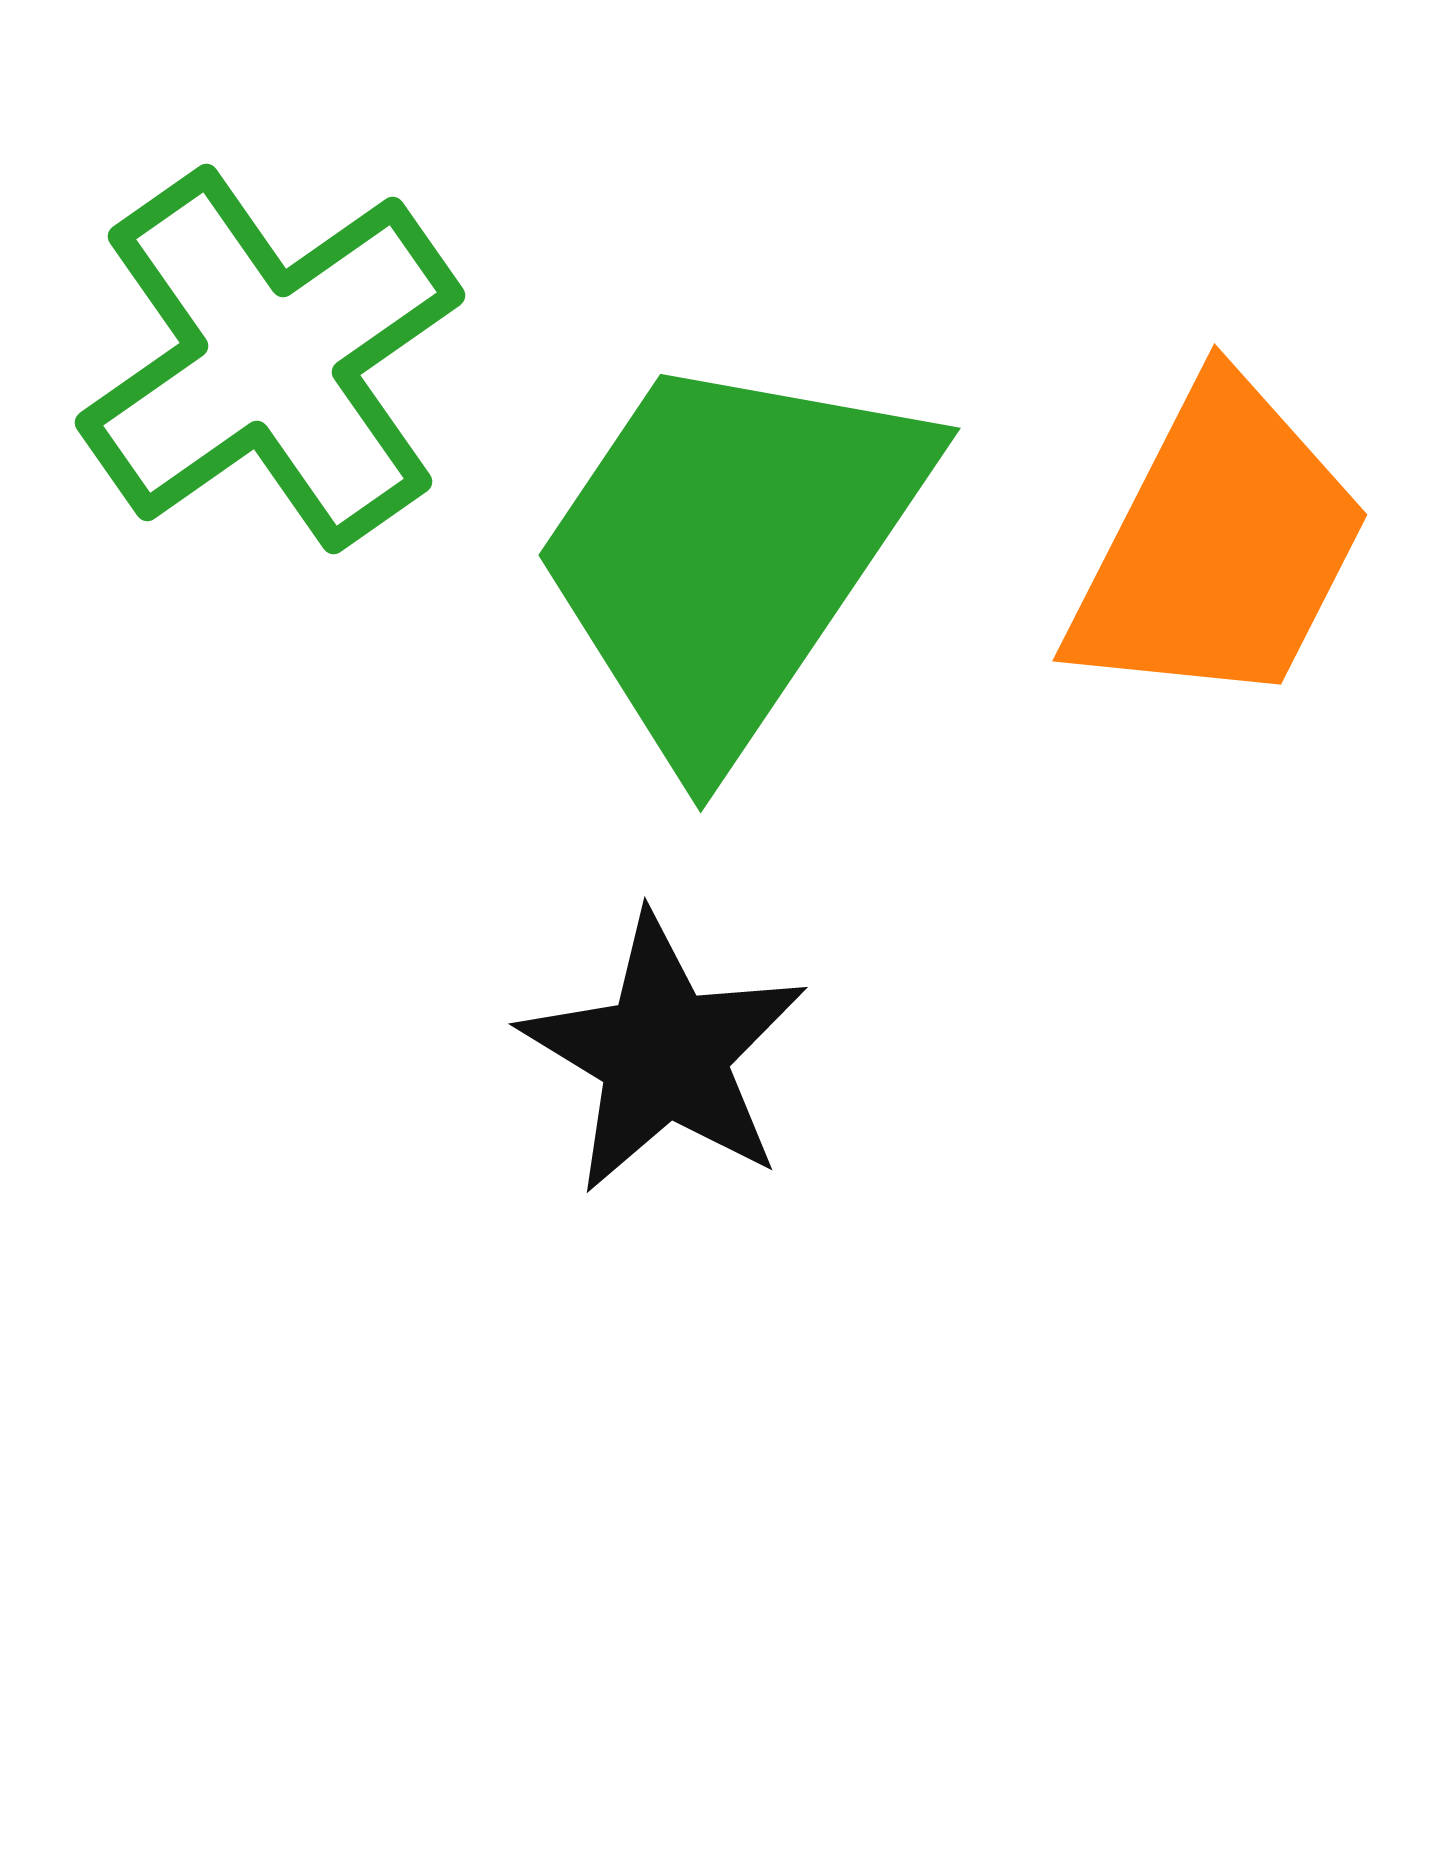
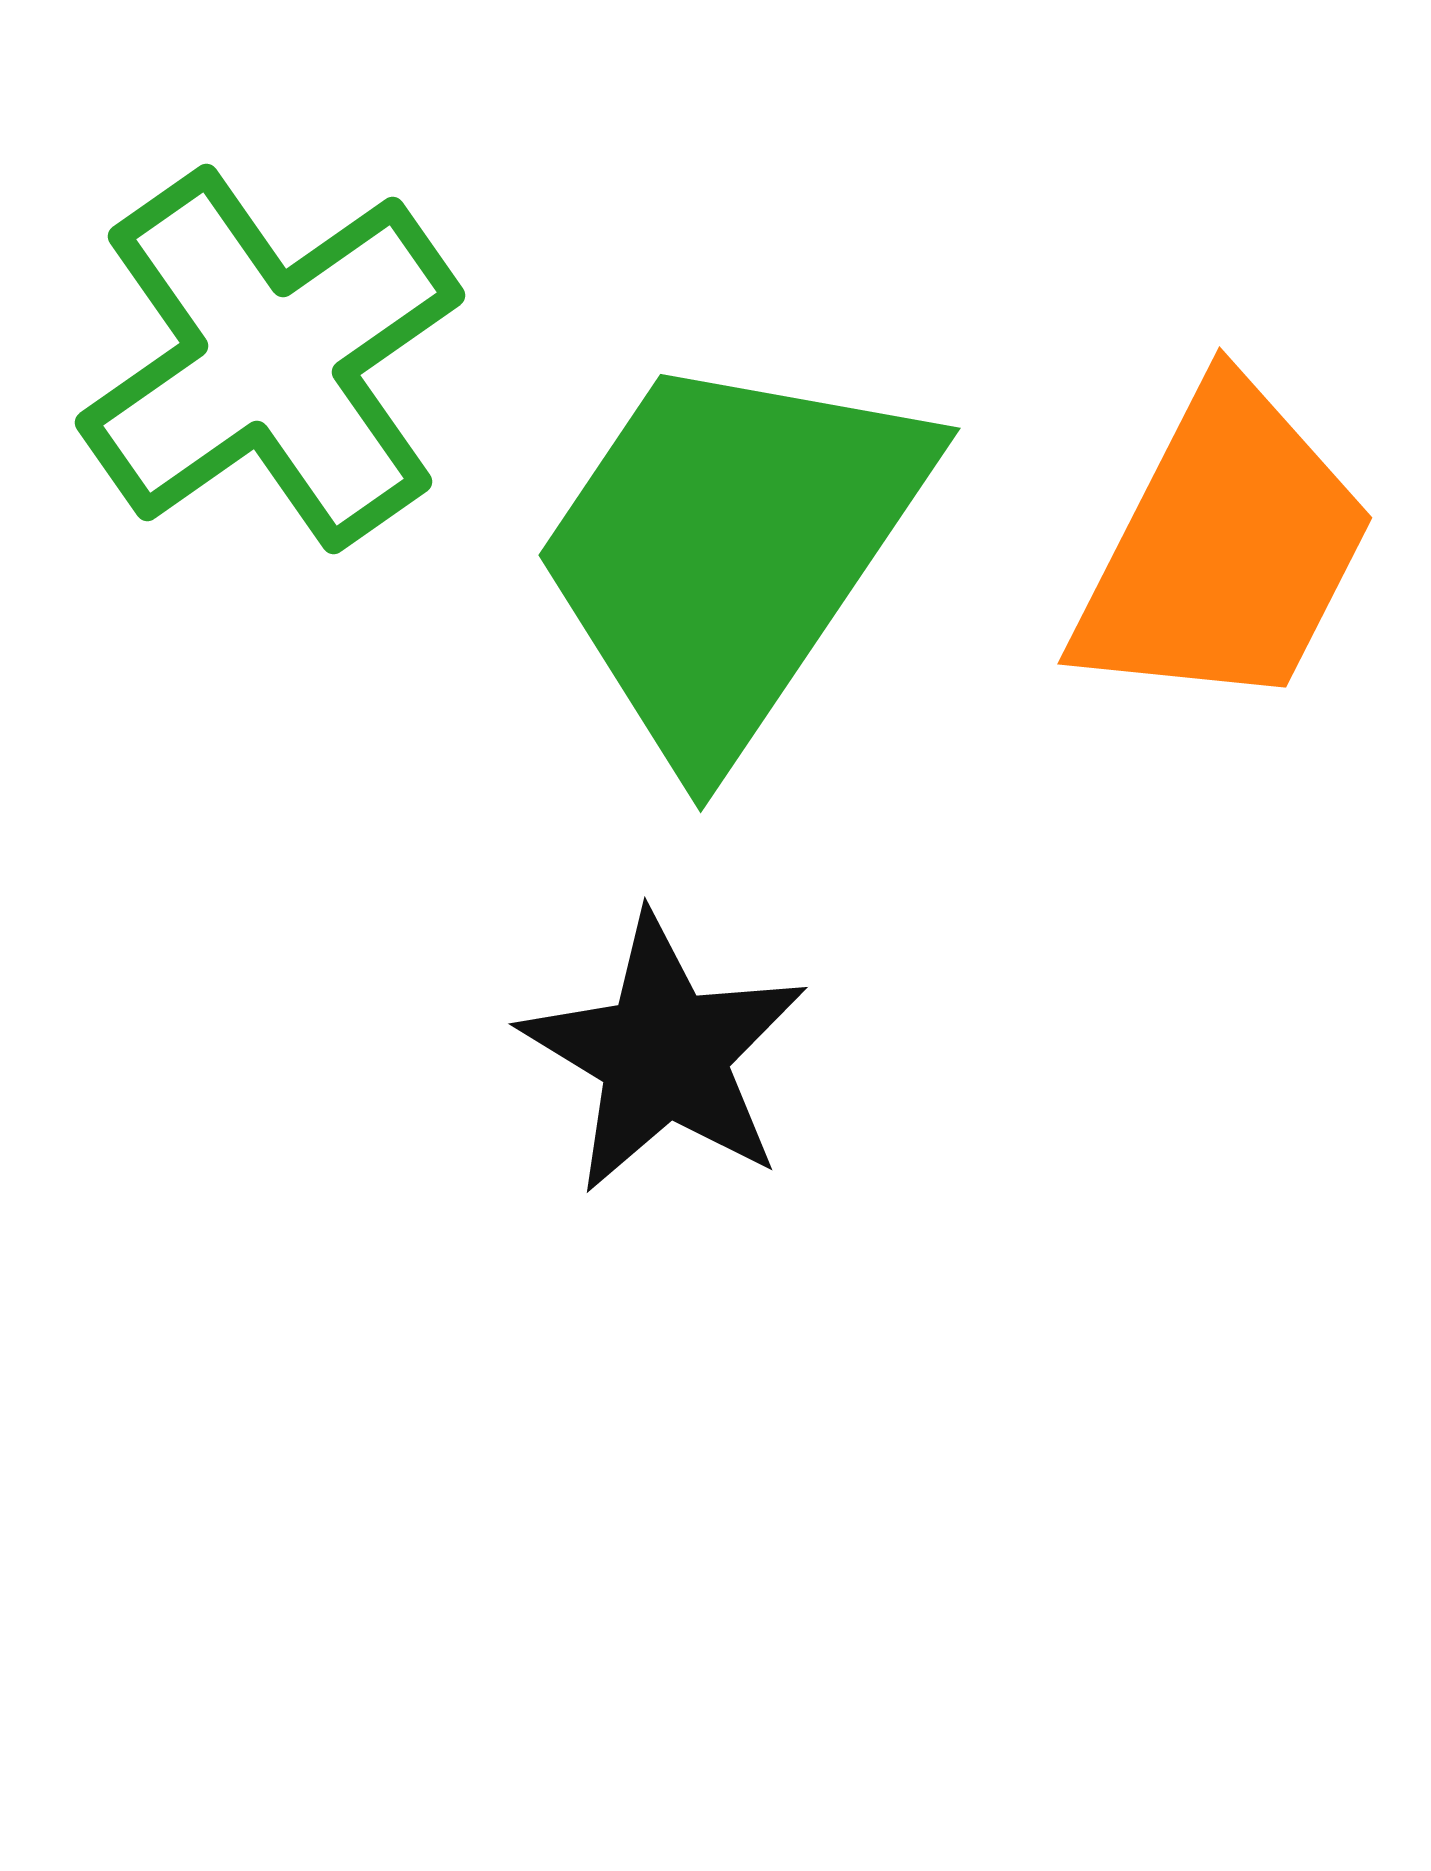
orange trapezoid: moved 5 px right, 3 px down
